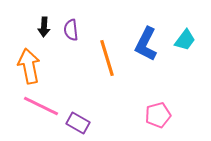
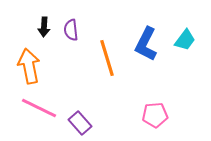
pink line: moved 2 px left, 2 px down
pink pentagon: moved 3 px left; rotated 10 degrees clockwise
purple rectangle: moved 2 px right; rotated 20 degrees clockwise
